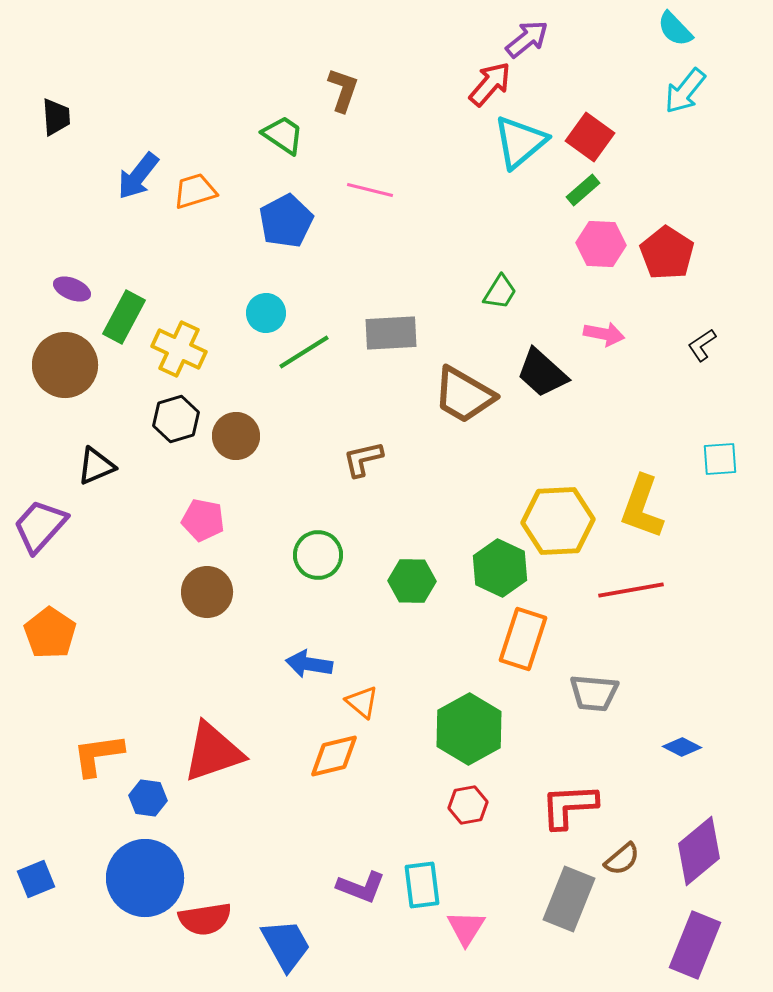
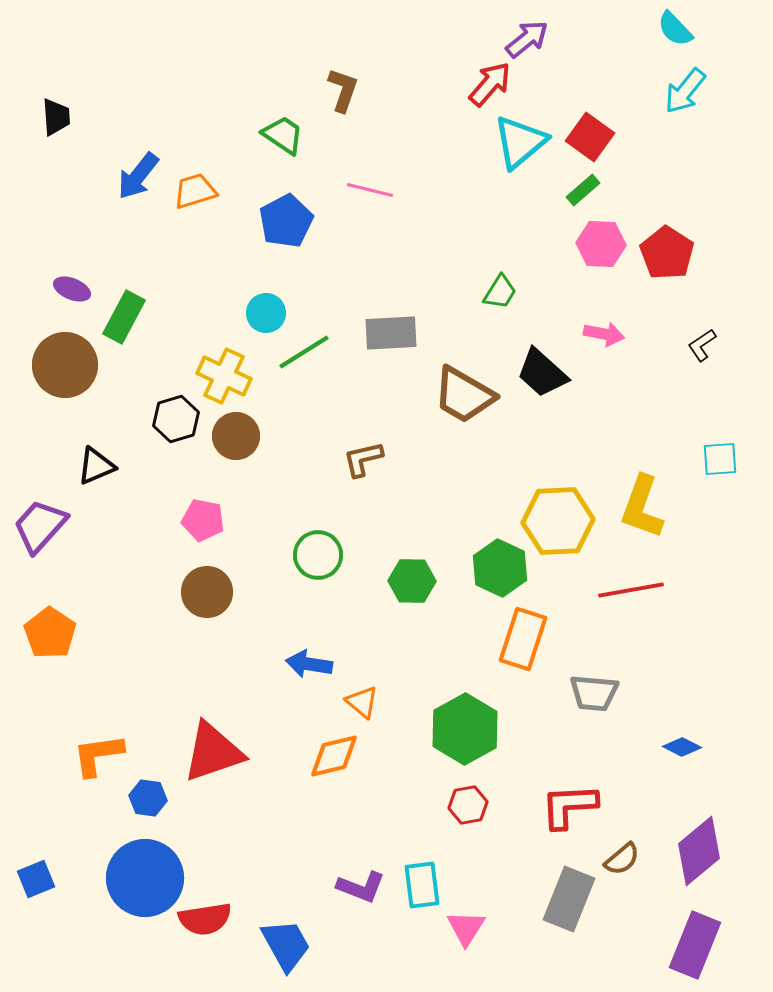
yellow cross at (179, 349): moved 45 px right, 27 px down
green hexagon at (469, 729): moved 4 px left
